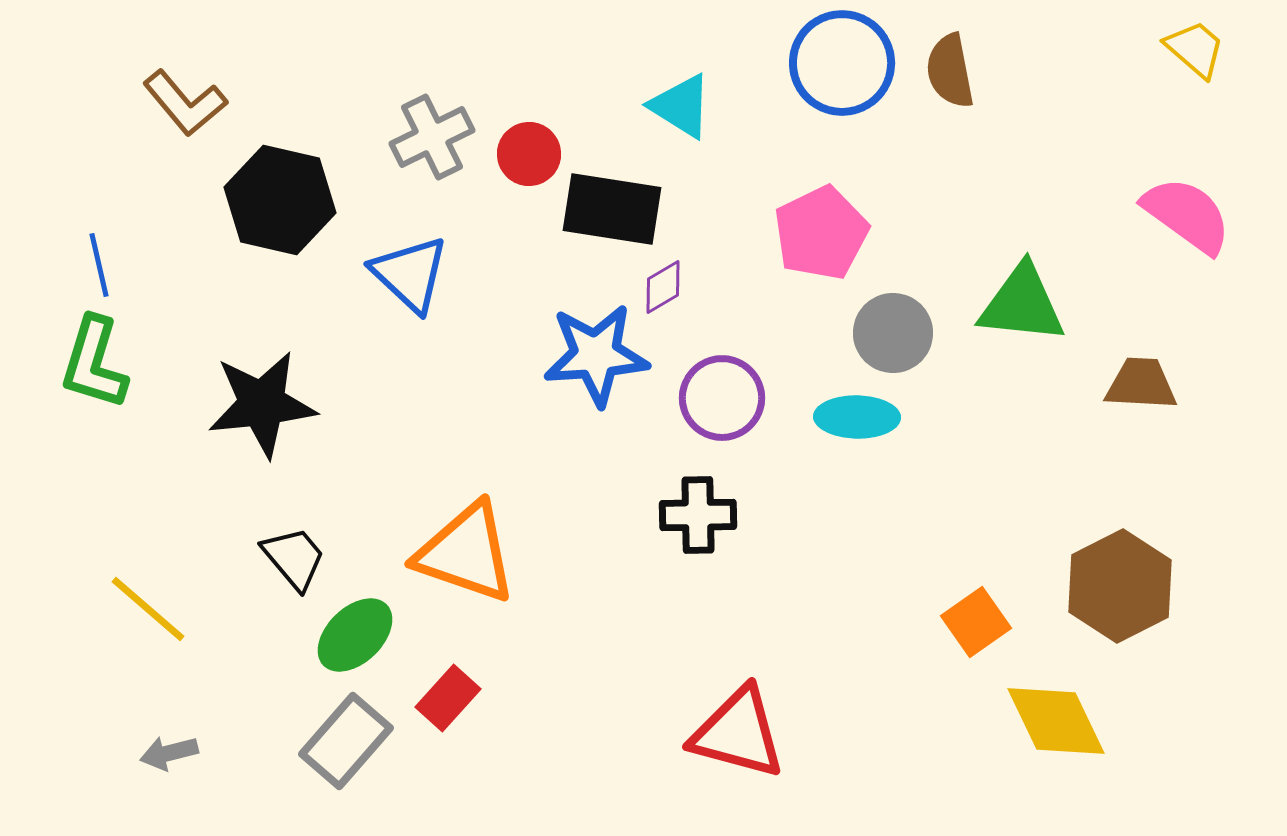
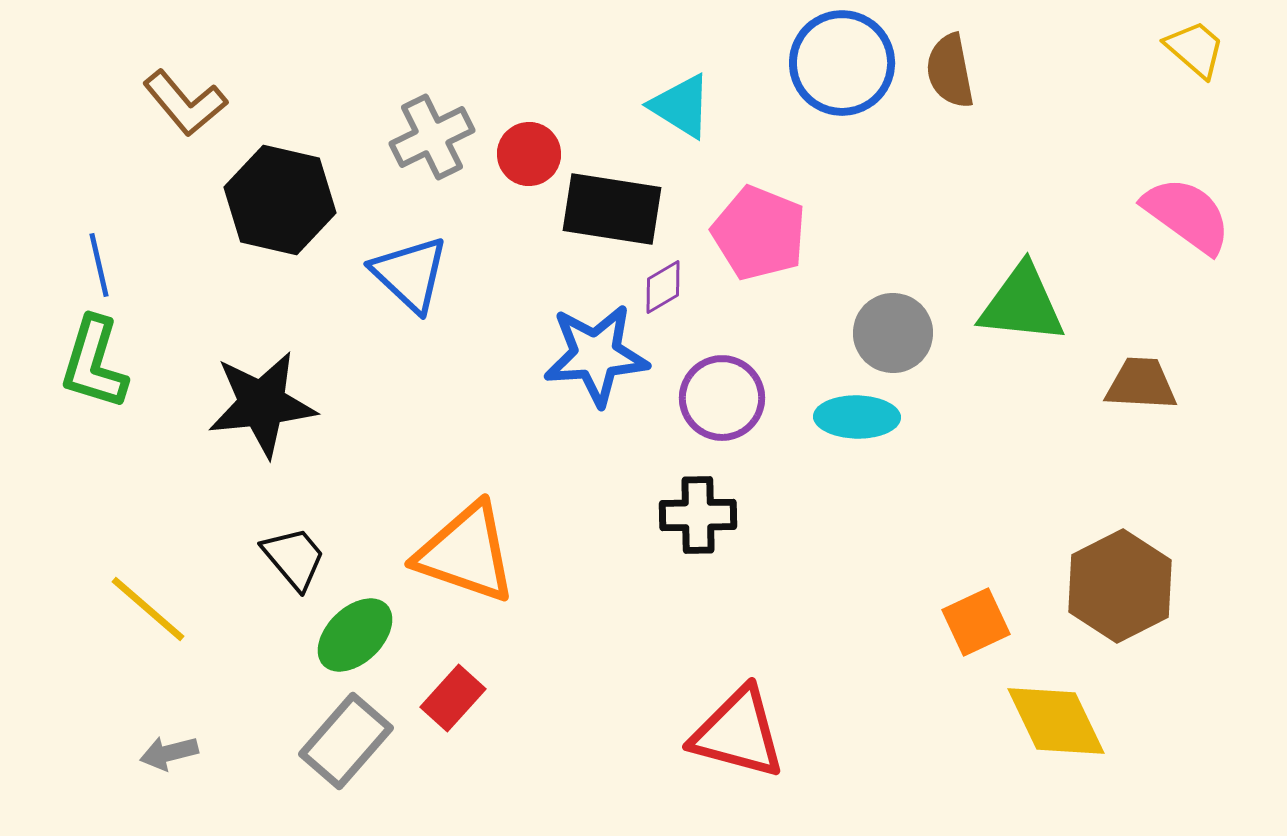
pink pentagon: moved 62 px left; rotated 24 degrees counterclockwise
orange square: rotated 10 degrees clockwise
red rectangle: moved 5 px right
